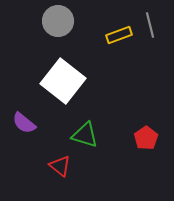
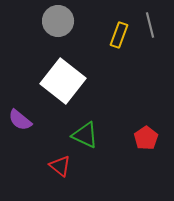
yellow rectangle: rotated 50 degrees counterclockwise
purple semicircle: moved 4 px left, 3 px up
green triangle: rotated 8 degrees clockwise
